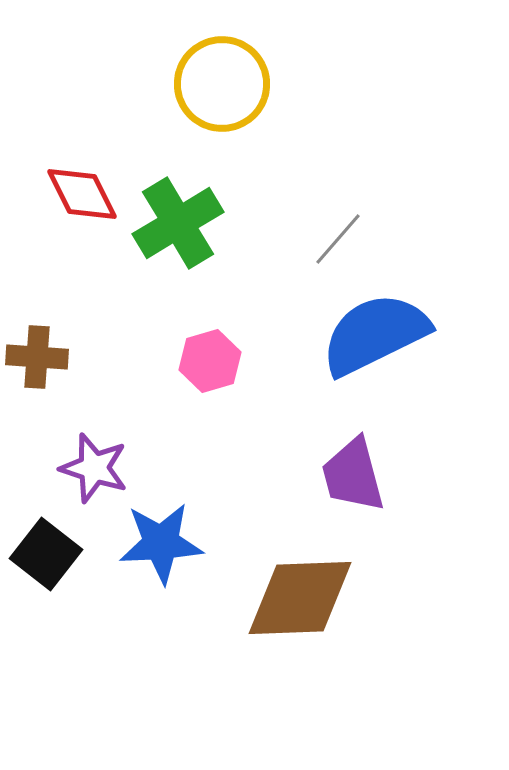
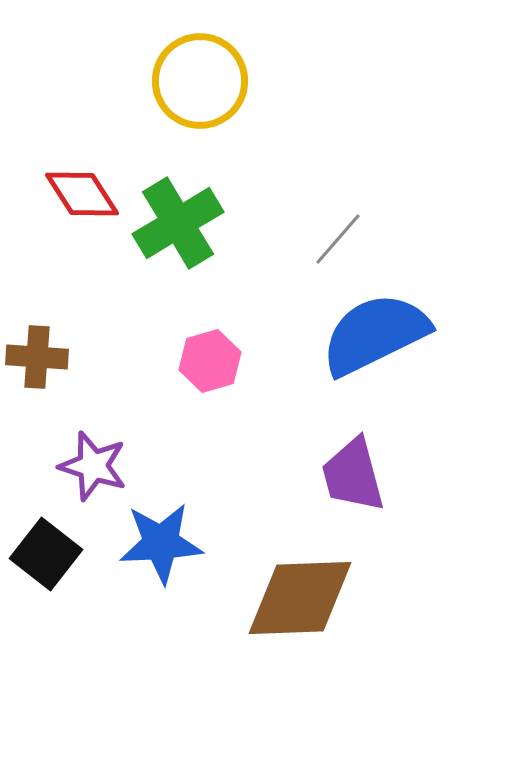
yellow circle: moved 22 px left, 3 px up
red diamond: rotated 6 degrees counterclockwise
purple star: moved 1 px left, 2 px up
